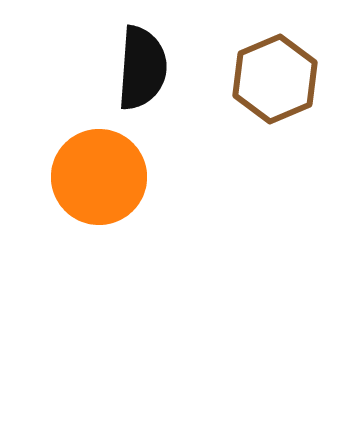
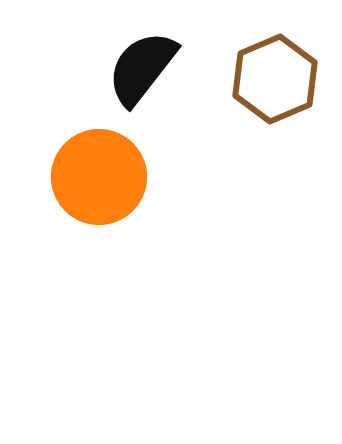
black semicircle: rotated 146 degrees counterclockwise
